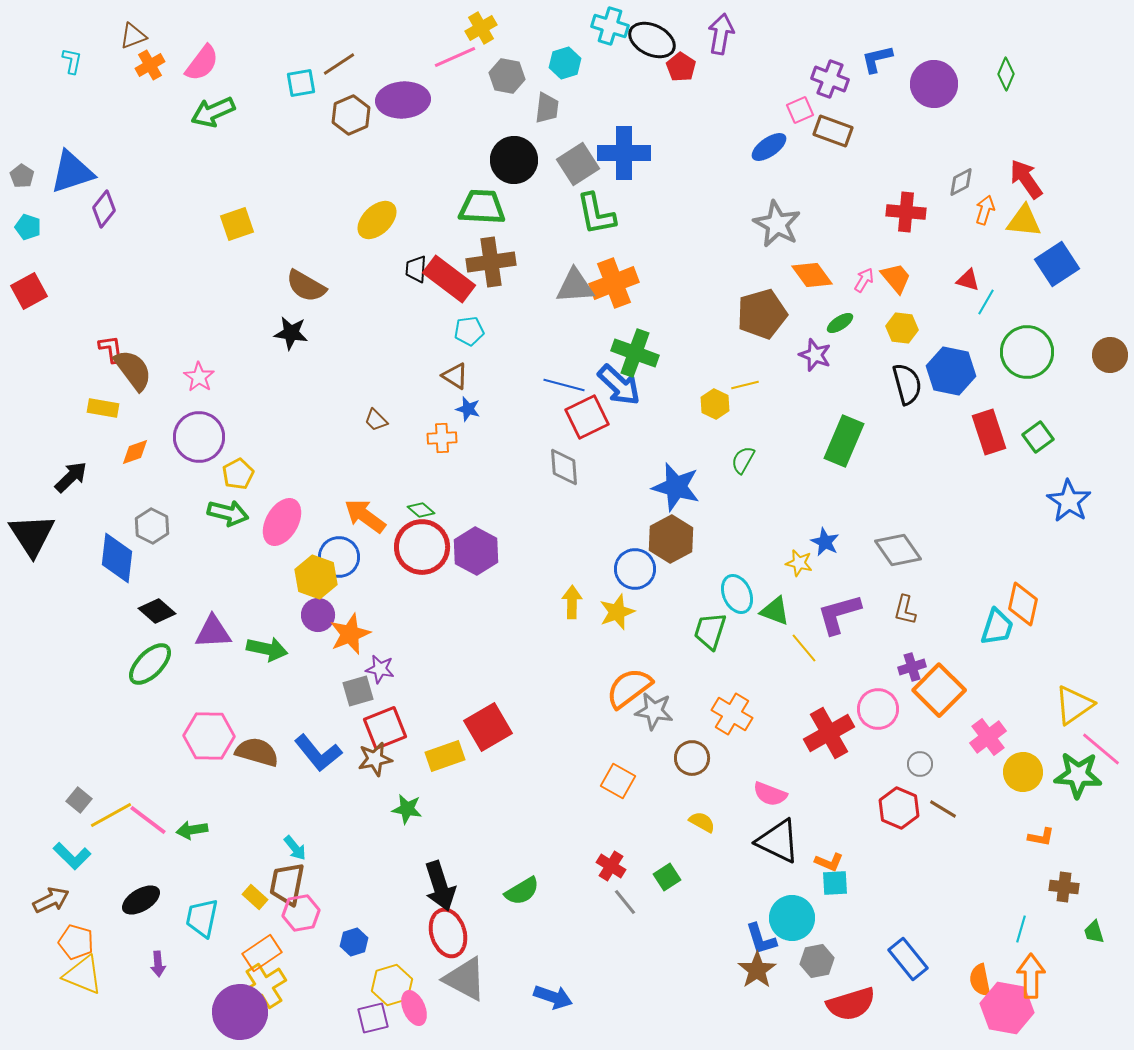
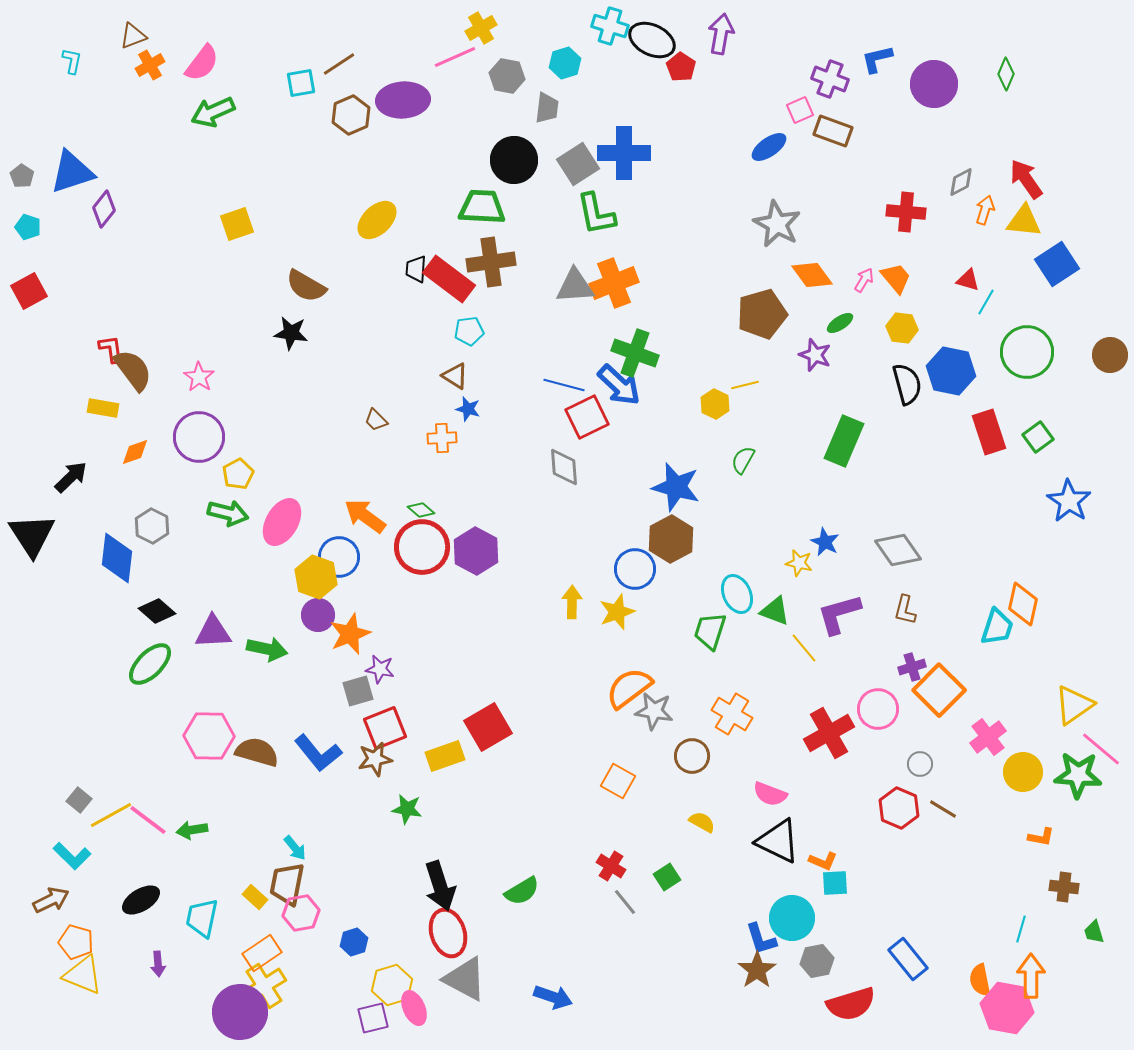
brown circle at (692, 758): moved 2 px up
orange L-shape at (829, 862): moved 6 px left, 1 px up
